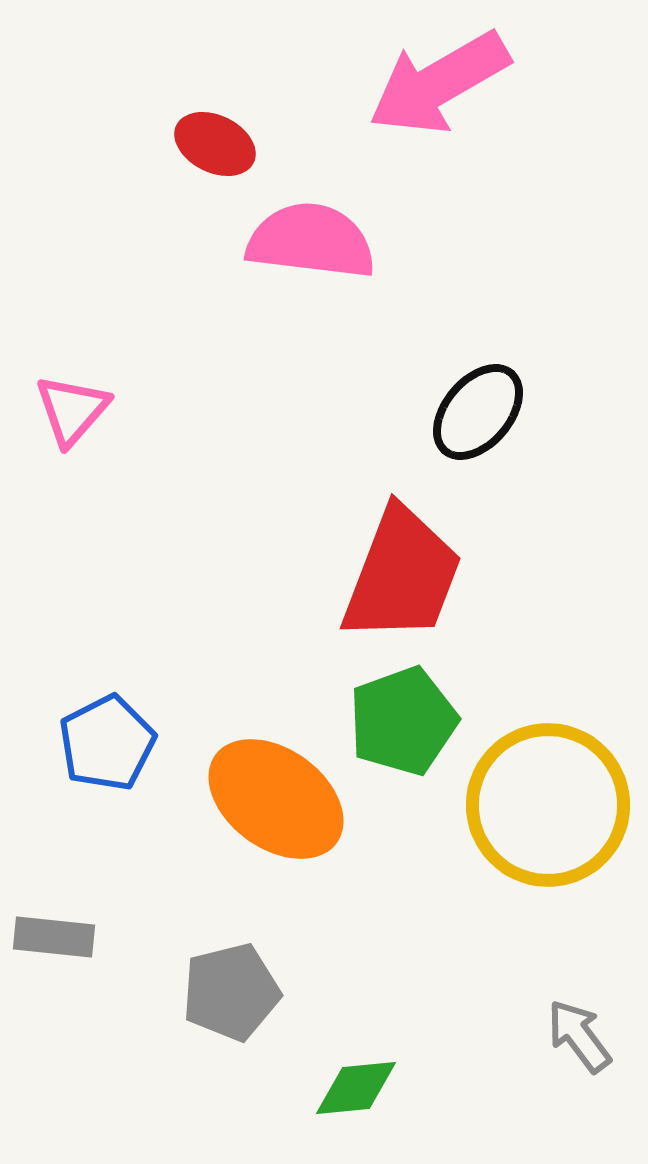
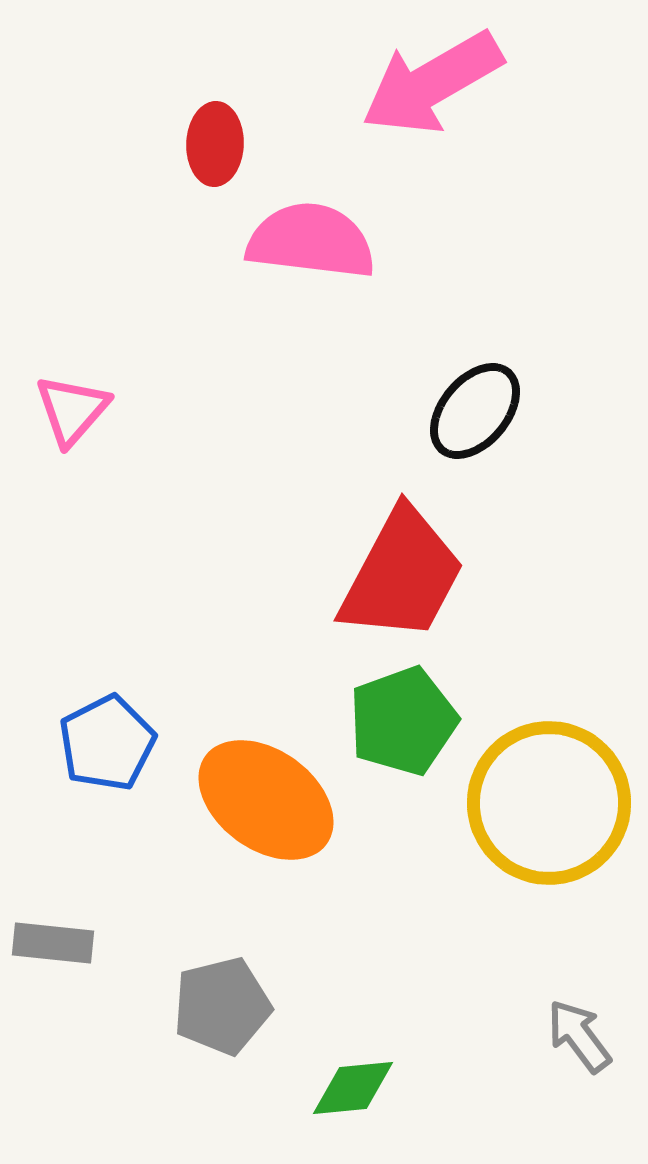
pink arrow: moved 7 px left
red ellipse: rotated 66 degrees clockwise
black ellipse: moved 3 px left, 1 px up
red trapezoid: rotated 7 degrees clockwise
orange ellipse: moved 10 px left, 1 px down
yellow circle: moved 1 px right, 2 px up
gray rectangle: moved 1 px left, 6 px down
gray pentagon: moved 9 px left, 14 px down
green diamond: moved 3 px left
